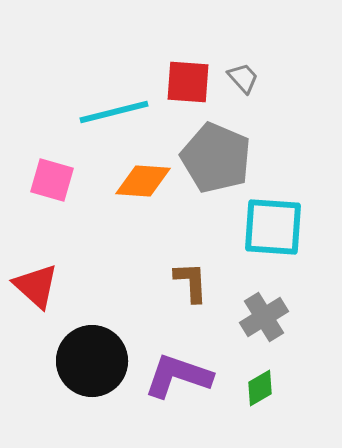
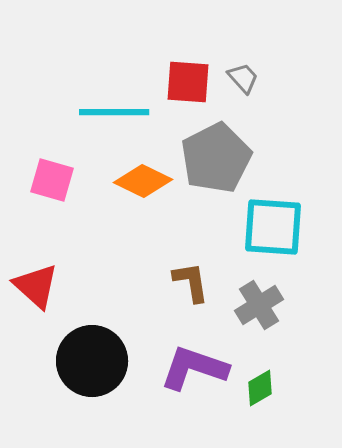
cyan line: rotated 14 degrees clockwise
gray pentagon: rotated 22 degrees clockwise
orange diamond: rotated 22 degrees clockwise
brown L-shape: rotated 6 degrees counterclockwise
gray cross: moved 5 px left, 12 px up
purple L-shape: moved 16 px right, 8 px up
